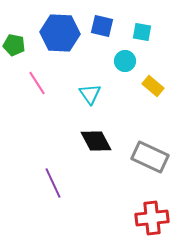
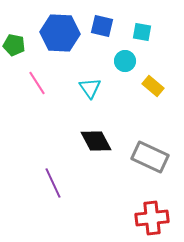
cyan triangle: moved 6 px up
